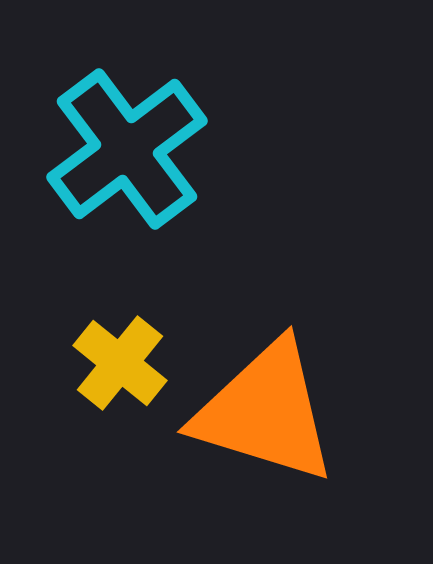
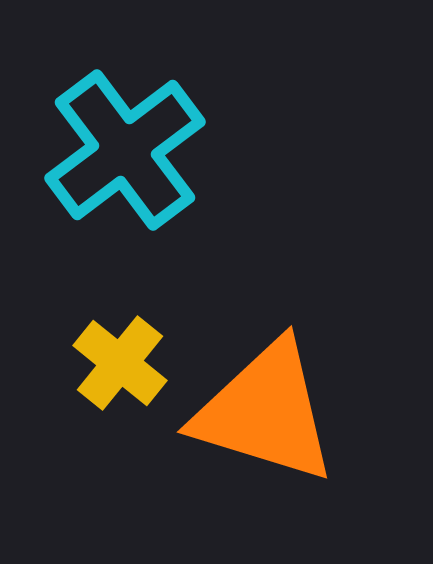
cyan cross: moved 2 px left, 1 px down
